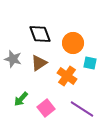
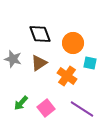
green arrow: moved 4 px down
